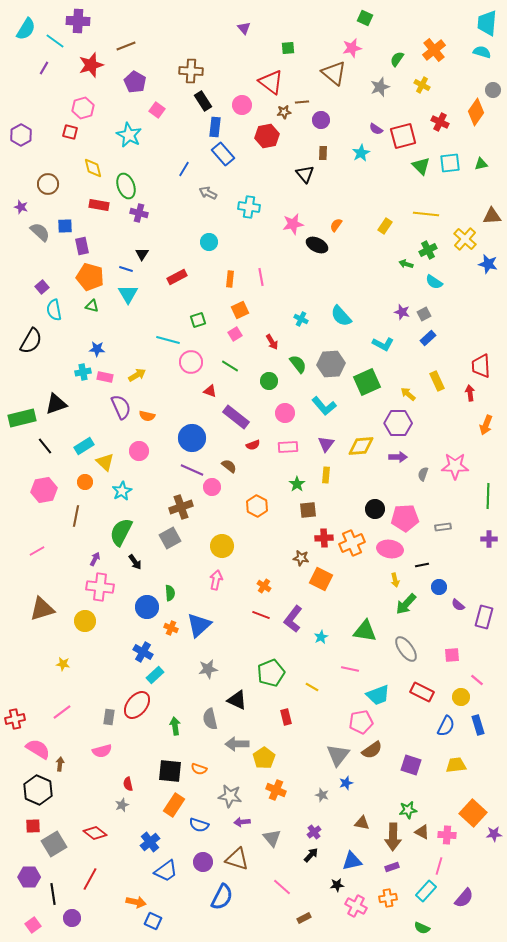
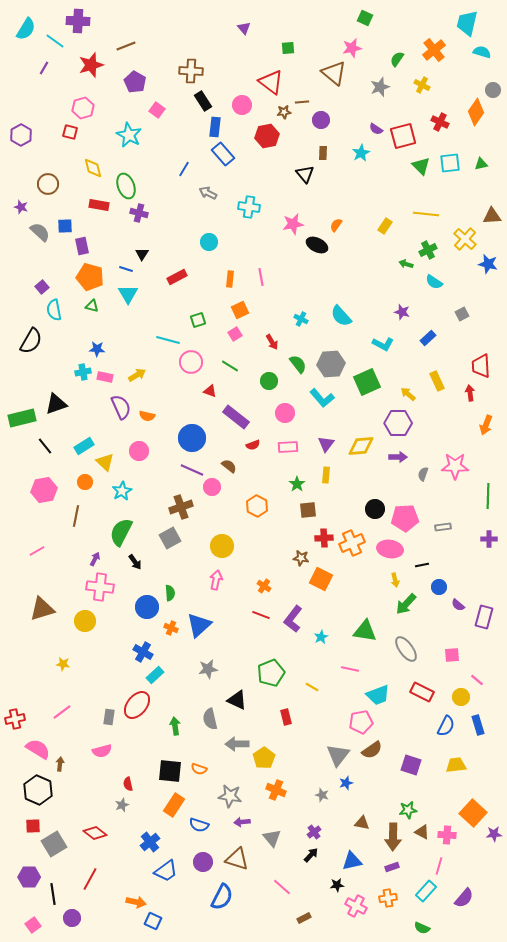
cyan trapezoid at (487, 23): moved 20 px left; rotated 8 degrees clockwise
gray square at (424, 314): moved 38 px right
cyan L-shape at (324, 406): moved 2 px left, 8 px up
